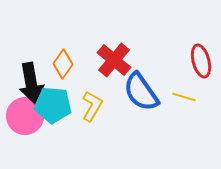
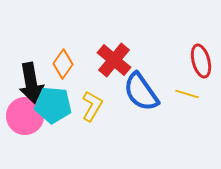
yellow line: moved 3 px right, 3 px up
